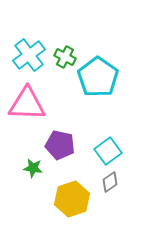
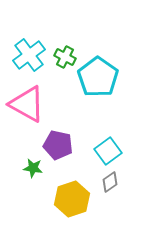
pink triangle: rotated 27 degrees clockwise
purple pentagon: moved 2 px left
